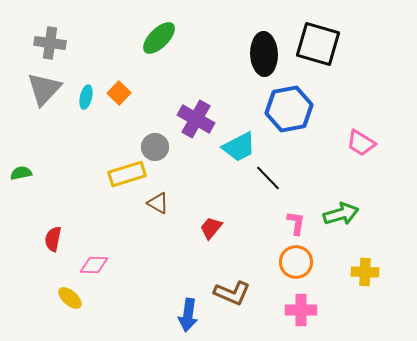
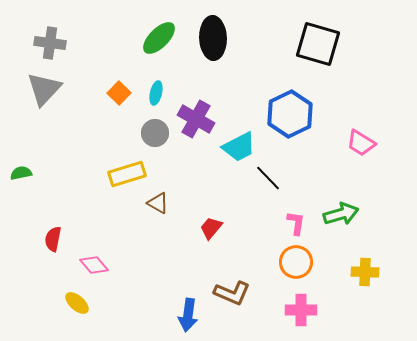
black ellipse: moved 51 px left, 16 px up
cyan ellipse: moved 70 px right, 4 px up
blue hexagon: moved 1 px right, 5 px down; rotated 15 degrees counterclockwise
gray circle: moved 14 px up
pink diamond: rotated 48 degrees clockwise
yellow ellipse: moved 7 px right, 5 px down
